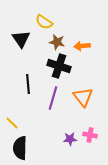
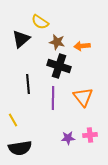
yellow semicircle: moved 4 px left
black triangle: rotated 24 degrees clockwise
purple line: rotated 15 degrees counterclockwise
yellow line: moved 1 px right, 3 px up; rotated 16 degrees clockwise
pink cross: rotated 16 degrees counterclockwise
purple star: moved 2 px left, 1 px up
black semicircle: rotated 100 degrees counterclockwise
